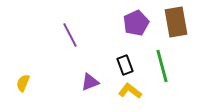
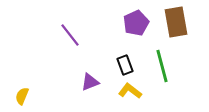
purple line: rotated 10 degrees counterclockwise
yellow semicircle: moved 1 px left, 13 px down
